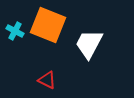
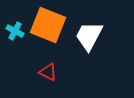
white trapezoid: moved 8 px up
red triangle: moved 1 px right, 8 px up
